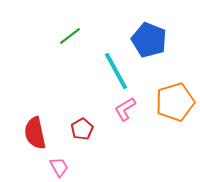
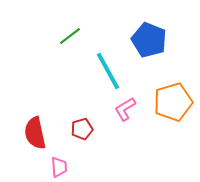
cyan line: moved 8 px left
orange pentagon: moved 2 px left
red pentagon: rotated 15 degrees clockwise
pink trapezoid: rotated 25 degrees clockwise
